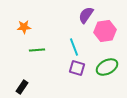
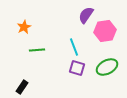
orange star: rotated 24 degrees counterclockwise
